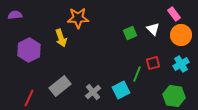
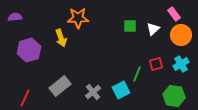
purple semicircle: moved 2 px down
white triangle: rotated 32 degrees clockwise
green square: moved 7 px up; rotated 24 degrees clockwise
purple hexagon: rotated 10 degrees clockwise
red square: moved 3 px right, 1 px down
red line: moved 4 px left
